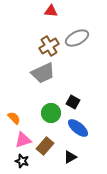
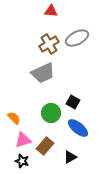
brown cross: moved 2 px up
